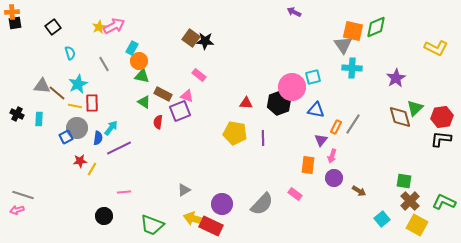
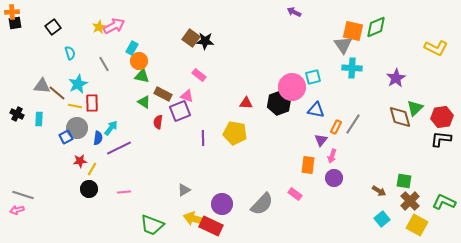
purple line at (263, 138): moved 60 px left
brown arrow at (359, 191): moved 20 px right
black circle at (104, 216): moved 15 px left, 27 px up
